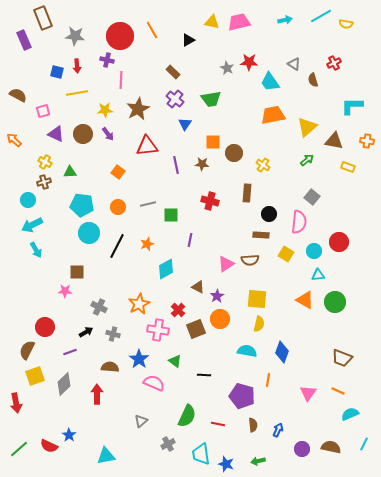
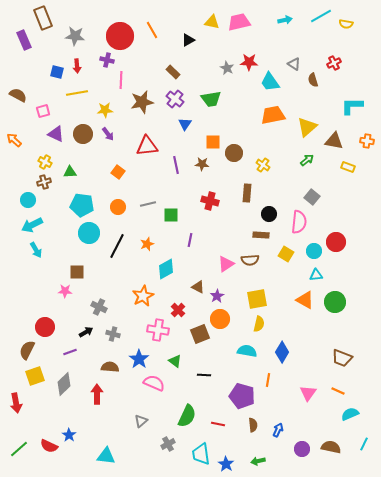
brown star at (138, 109): moved 4 px right, 7 px up; rotated 15 degrees clockwise
red circle at (339, 242): moved 3 px left
cyan triangle at (318, 275): moved 2 px left
yellow square at (257, 299): rotated 15 degrees counterclockwise
orange star at (139, 304): moved 4 px right, 8 px up
brown square at (196, 329): moved 4 px right, 5 px down
blue diamond at (282, 352): rotated 10 degrees clockwise
cyan triangle at (106, 456): rotated 18 degrees clockwise
blue star at (226, 464): rotated 14 degrees clockwise
